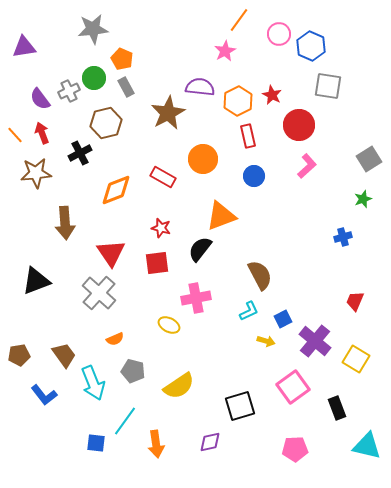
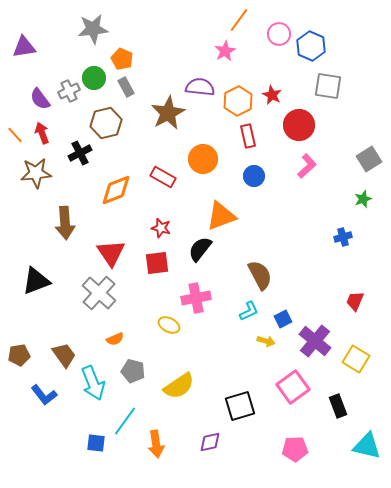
black rectangle at (337, 408): moved 1 px right, 2 px up
